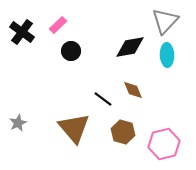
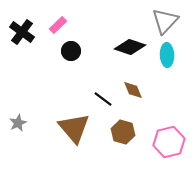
black diamond: rotated 28 degrees clockwise
pink hexagon: moved 5 px right, 2 px up
